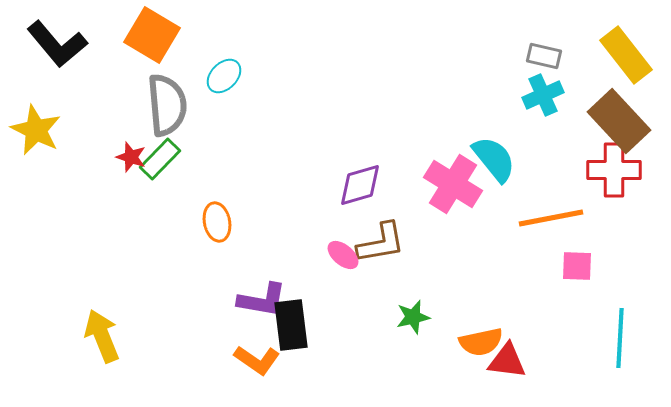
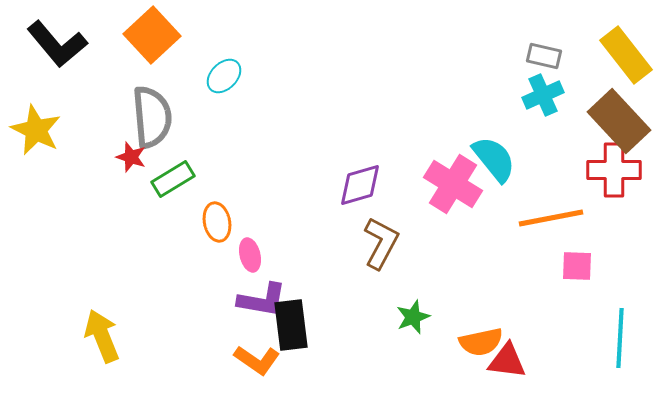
orange square: rotated 16 degrees clockwise
gray semicircle: moved 15 px left, 12 px down
green rectangle: moved 13 px right, 20 px down; rotated 15 degrees clockwise
brown L-shape: rotated 52 degrees counterclockwise
pink ellipse: moved 93 px left; rotated 36 degrees clockwise
green star: rotated 8 degrees counterclockwise
